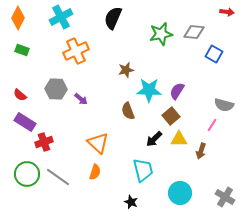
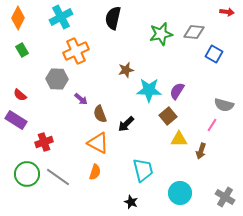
black semicircle: rotated 10 degrees counterclockwise
green rectangle: rotated 40 degrees clockwise
gray hexagon: moved 1 px right, 10 px up
brown semicircle: moved 28 px left, 3 px down
brown square: moved 3 px left
purple rectangle: moved 9 px left, 2 px up
black arrow: moved 28 px left, 15 px up
orange triangle: rotated 15 degrees counterclockwise
